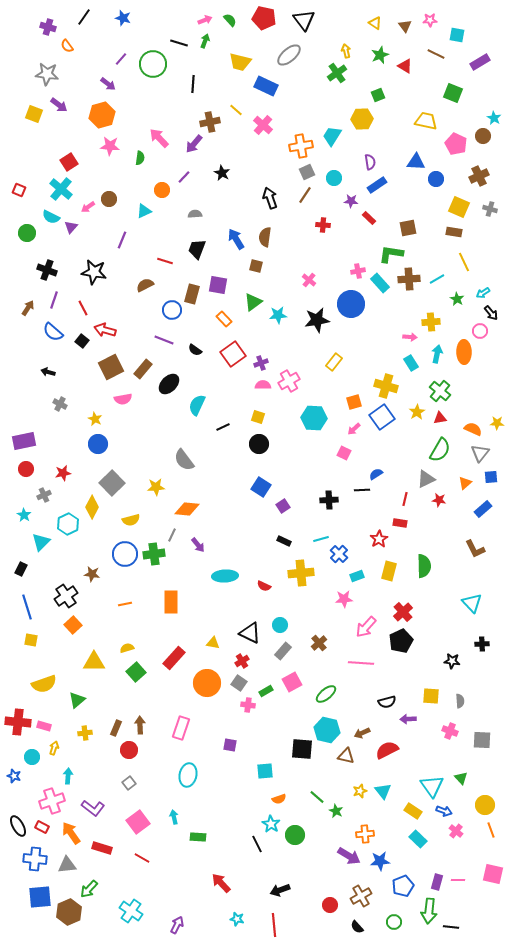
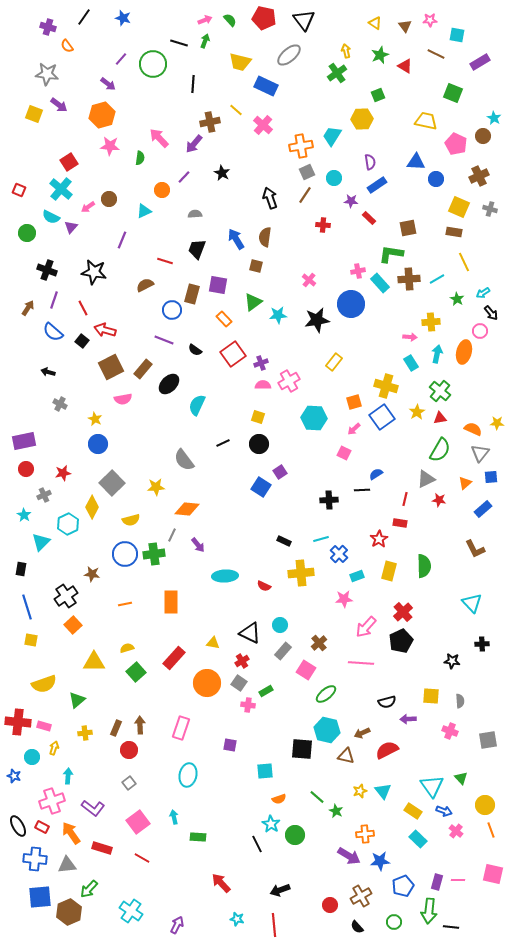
orange ellipse at (464, 352): rotated 15 degrees clockwise
black line at (223, 427): moved 16 px down
purple square at (283, 506): moved 3 px left, 34 px up
black rectangle at (21, 569): rotated 16 degrees counterclockwise
pink square at (292, 682): moved 14 px right, 12 px up; rotated 30 degrees counterclockwise
gray square at (482, 740): moved 6 px right; rotated 12 degrees counterclockwise
